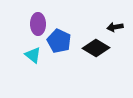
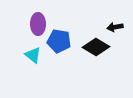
blue pentagon: rotated 15 degrees counterclockwise
black diamond: moved 1 px up
